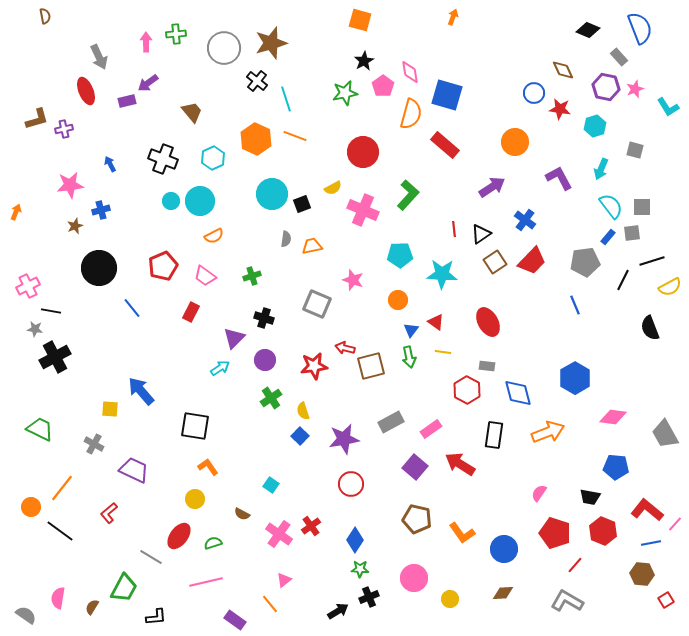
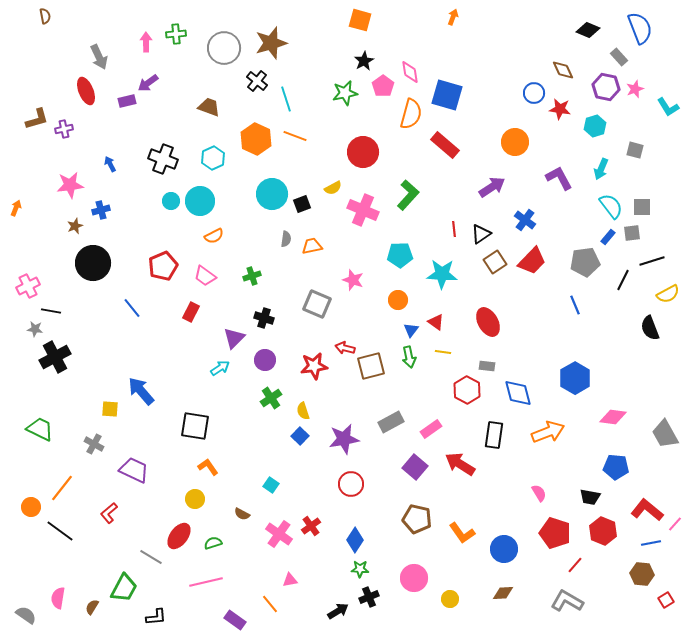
brown trapezoid at (192, 112): moved 17 px right, 5 px up; rotated 30 degrees counterclockwise
orange arrow at (16, 212): moved 4 px up
black circle at (99, 268): moved 6 px left, 5 px up
yellow semicircle at (670, 287): moved 2 px left, 7 px down
pink semicircle at (539, 493): rotated 114 degrees clockwise
pink triangle at (284, 580): moved 6 px right; rotated 28 degrees clockwise
